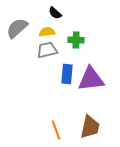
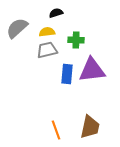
black semicircle: moved 1 px right; rotated 120 degrees clockwise
purple triangle: moved 1 px right, 9 px up
